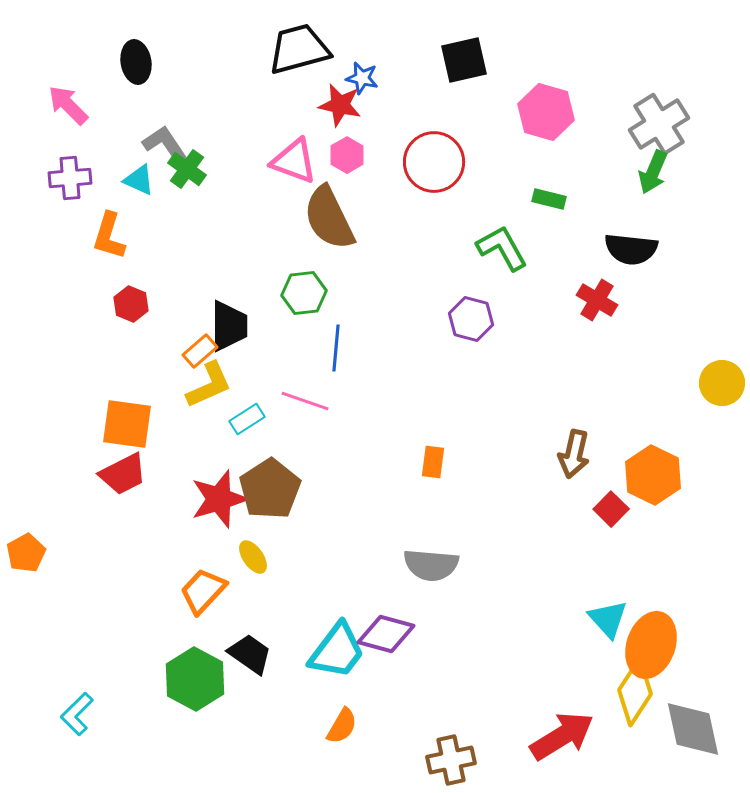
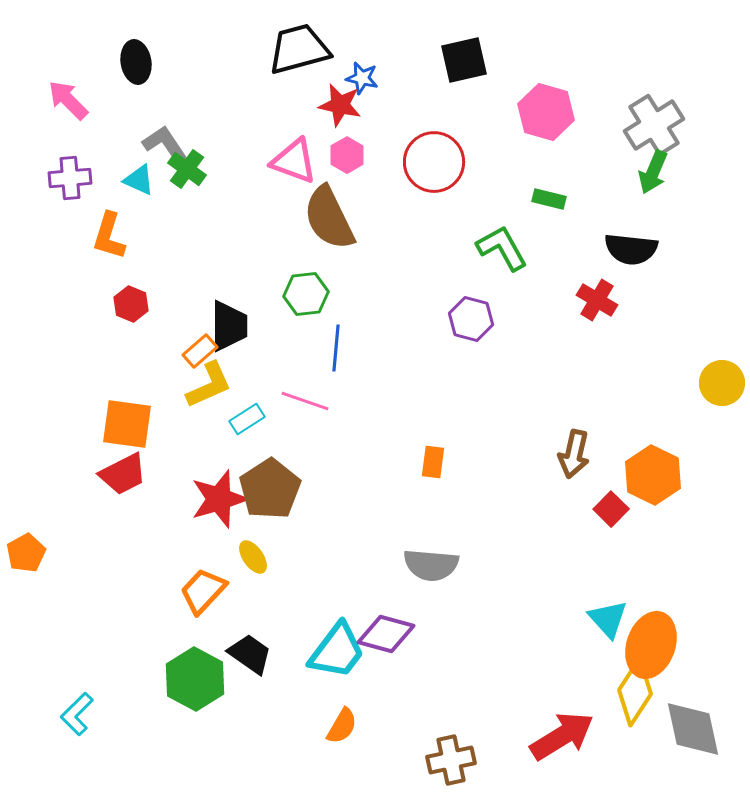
pink arrow at (68, 105): moved 5 px up
gray cross at (659, 124): moved 5 px left, 1 px down
green hexagon at (304, 293): moved 2 px right, 1 px down
